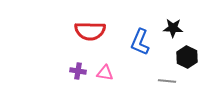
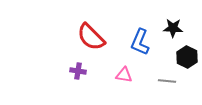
red semicircle: moved 1 px right, 6 px down; rotated 44 degrees clockwise
pink triangle: moved 19 px right, 2 px down
